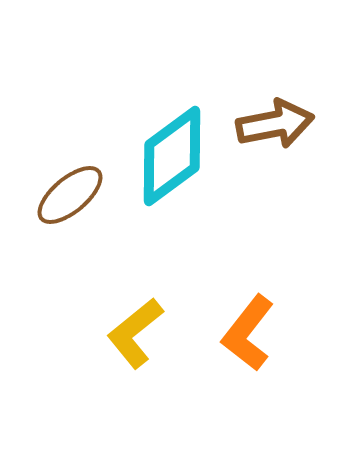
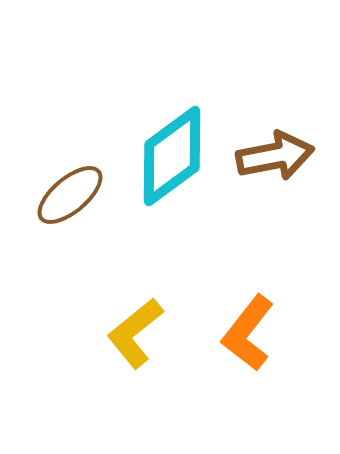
brown arrow: moved 32 px down
